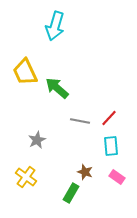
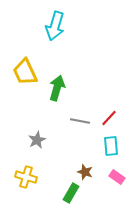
green arrow: rotated 65 degrees clockwise
yellow cross: rotated 20 degrees counterclockwise
